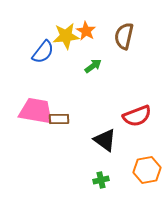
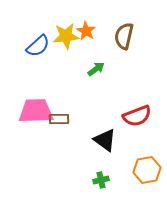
blue semicircle: moved 5 px left, 6 px up; rotated 10 degrees clockwise
green arrow: moved 3 px right, 3 px down
pink trapezoid: rotated 12 degrees counterclockwise
